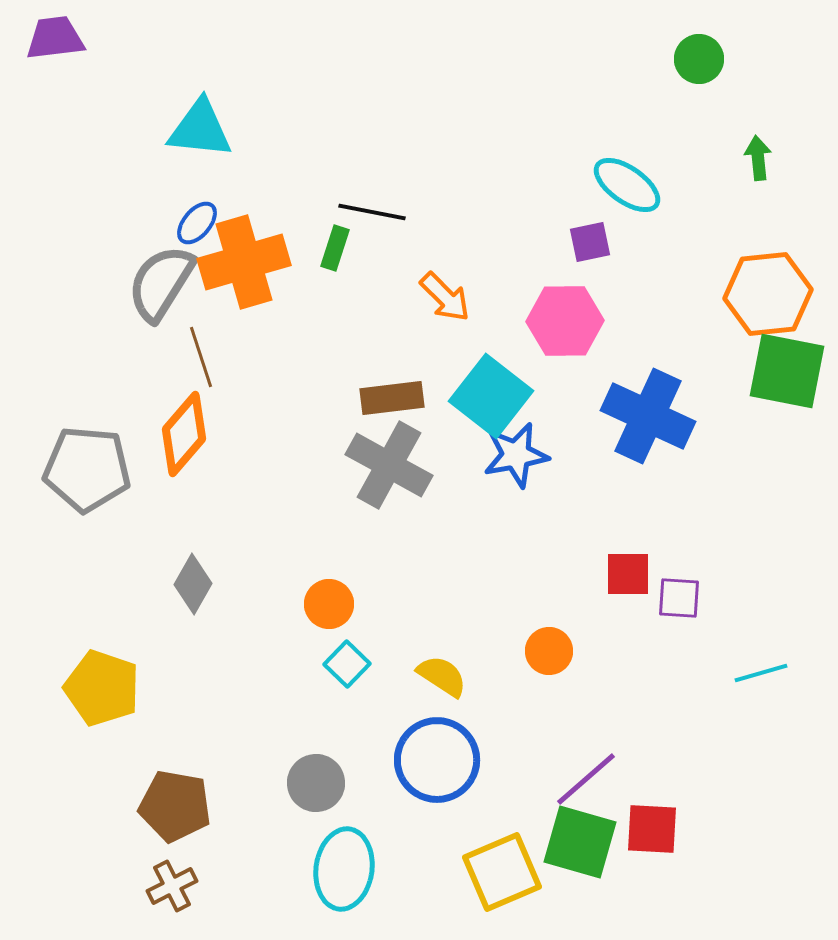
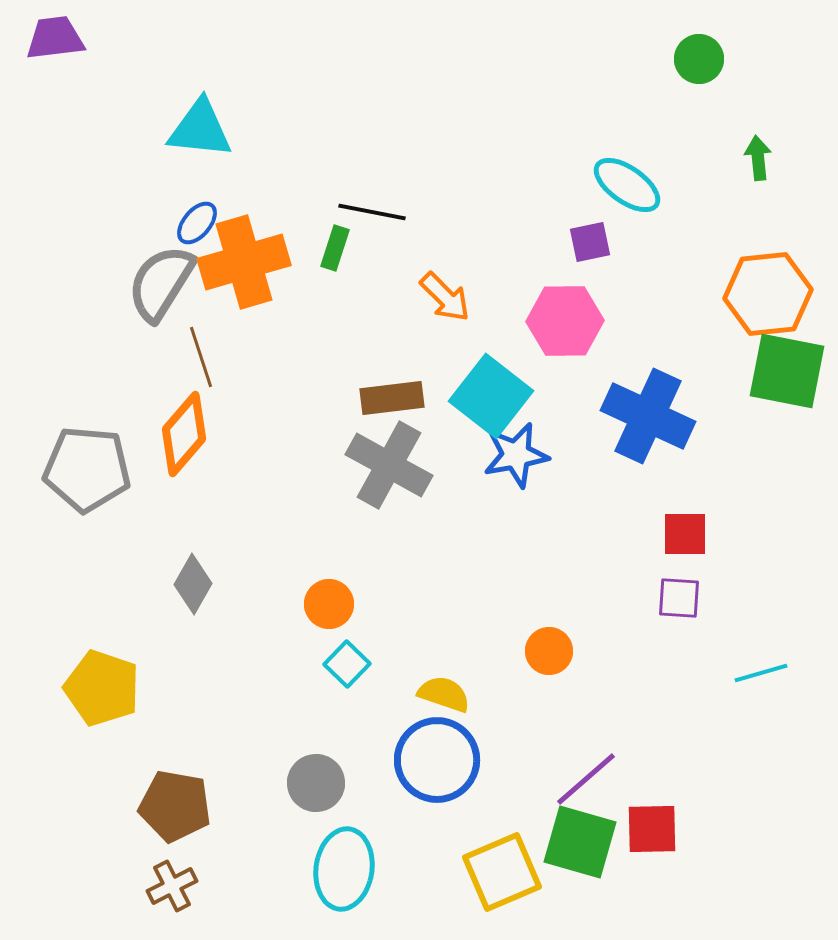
red square at (628, 574): moved 57 px right, 40 px up
yellow semicircle at (442, 676): moved 2 px right, 18 px down; rotated 14 degrees counterclockwise
red square at (652, 829): rotated 4 degrees counterclockwise
